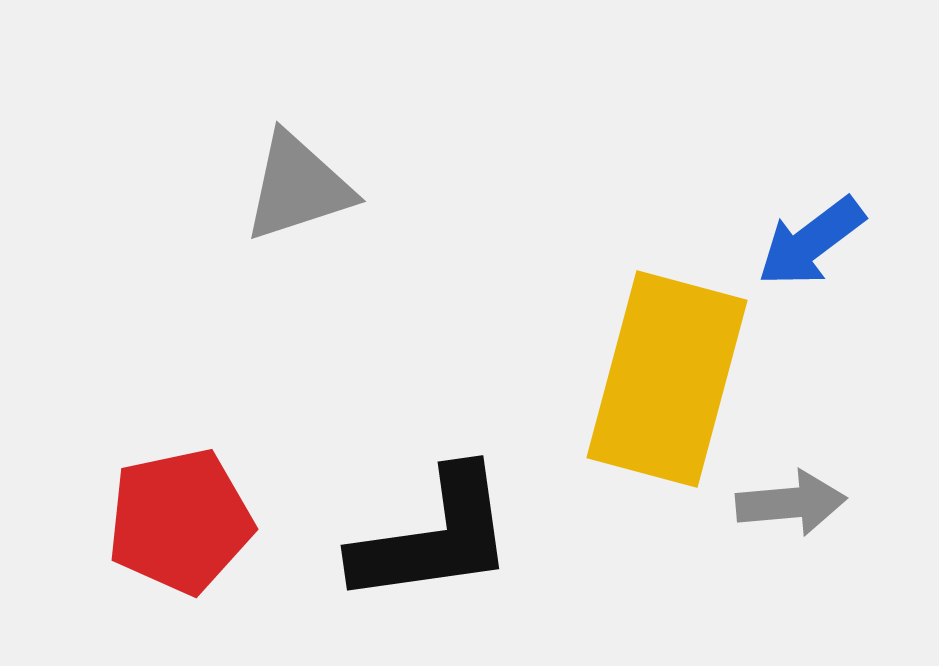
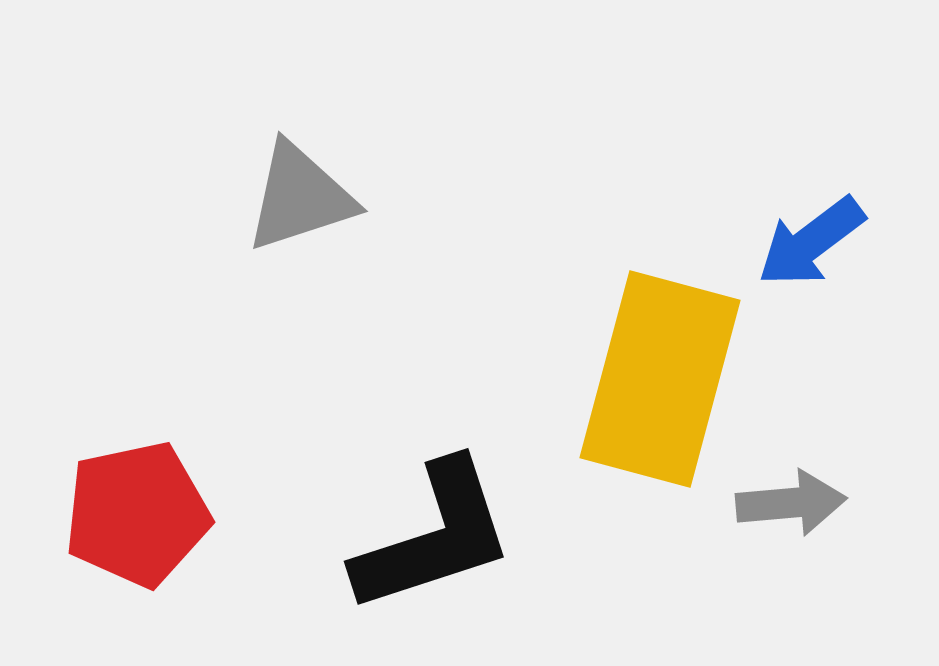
gray triangle: moved 2 px right, 10 px down
yellow rectangle: moved 7 px left
red pentagon: moved 43 px left, 7 px up
black L-shape: rotated 10 degrees counterclockwise
